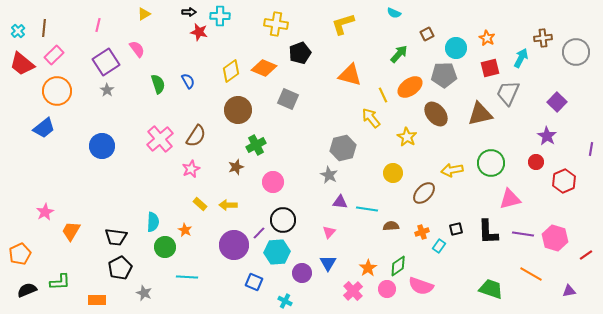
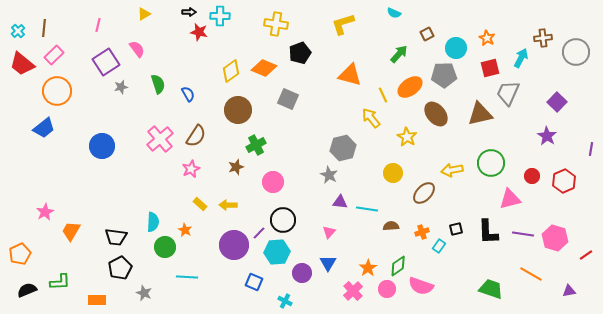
blue semicircle at (188, 81): moved 13 px down
gray star at (107, 90): moved 14 px right, 3 px up; rotated 24 degrees clockwise
red circle at (536, 162): moved 4 px left, 14 px down
